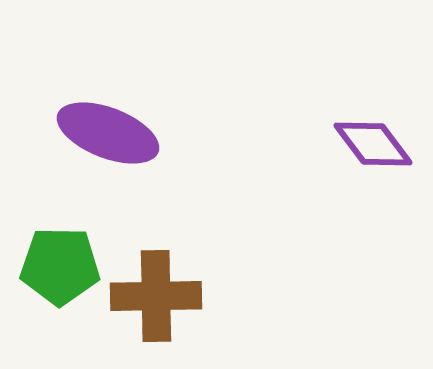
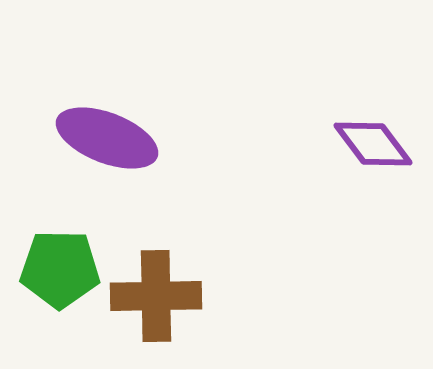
purple ellipse: moved 1 px left, 5 px down
green pentagon: moved 3 px down
